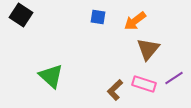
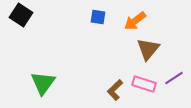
green triangle: moved 8 px left, 7 px down; rotated 24 degrees clockwise
